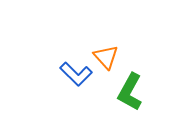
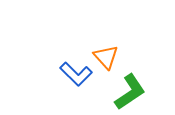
green L-shape: rotated 153 degrees counterclockwise
